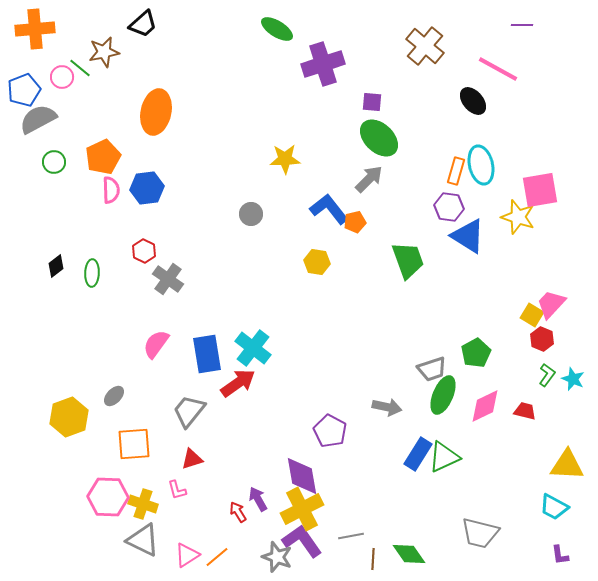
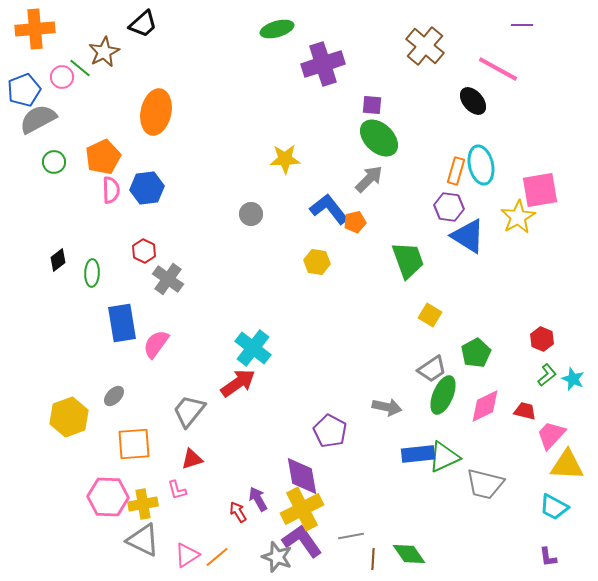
green ellipse at (277, 29): rotated 48 degrees counterclockwise
brown star at (104, 52): rotated 16 degrees counterclockwise
purple square at (372, 102): moved 3 px down
yellow star at (518, 217): rotated 24 degrees clockwise
black diamond at (56, 266): moved 2 px right, 6 px up
pink trapezoid at (551, 304): moved 131 px down
yellow square at (532, 315): moved 102 px left
blue rectangle at (207, 354): moved 85 px left, 31 px up
gray trapezoid at (432, 369): rotated 16 degrees counterclockwise
green L-shape at (547, 375): rotated 15 degrees clockwise
blue rectangle at (418, 454): rotated 52 degrees clockwise
yellow cross at (143, 504): rotated 28 degrees counterclockwise
gray trapezoid at (480, 533): moved 5 px right, 49 px up
purple L-shape at (560, 555): moved 12 px left, 2 px down
